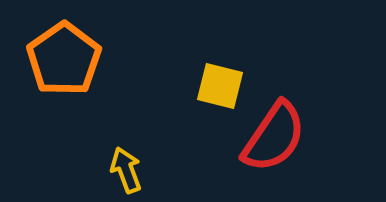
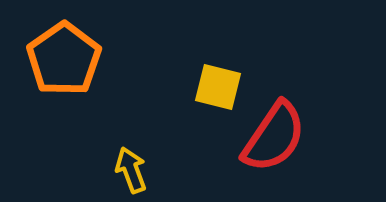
yellow square: moved 2 px left, 1 px down
yellow arrow: moved 5 px right
